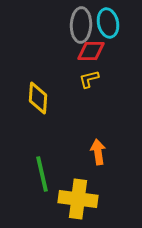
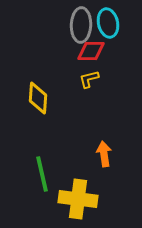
orange arrow: moved 6 px right, 2 px down
